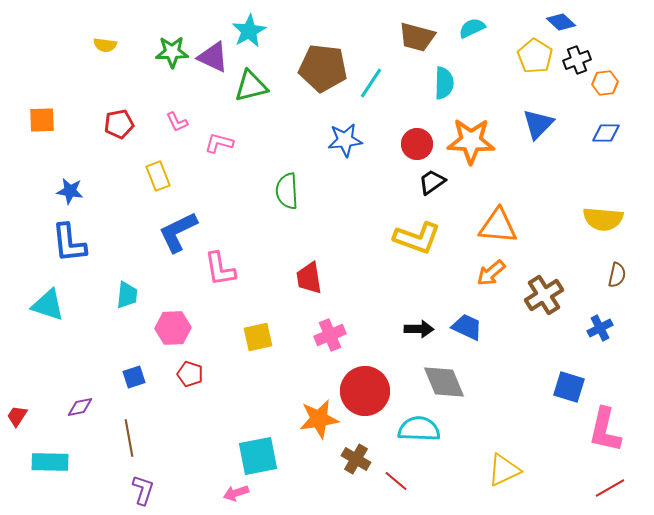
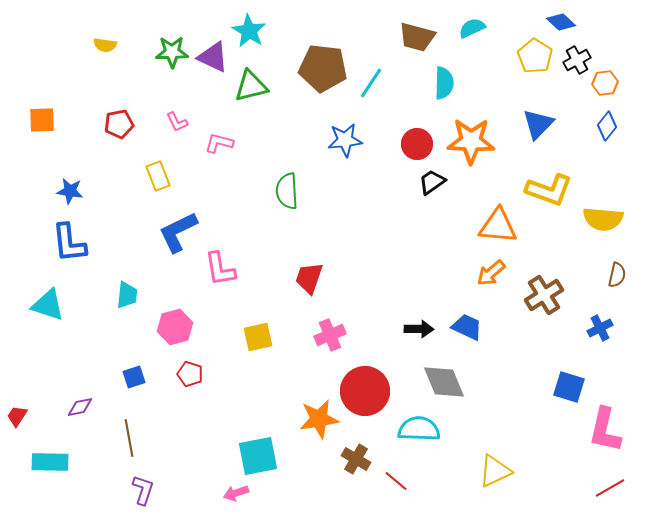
cyan star at (249, 31): rotated 12 degrees counterclockwise
black cross at (577, 60): rotated 8 degrees counterclockwise
blue diamond at (606, 133): moved 1 px right, 7 px up; rotated 52 degrees counterclockwise
yellow L-shape at (417, 238): moved 132 px right, 48 px up
red trapezoid at (309, 278): rotated 28 degrees clockwise
pink hexagon at (173, 328): moved 2 px right, 1 px up; rotated 12 degrees counterclockwise
yellow triangle at (504, 470): moved 9 px left, 1 px down
